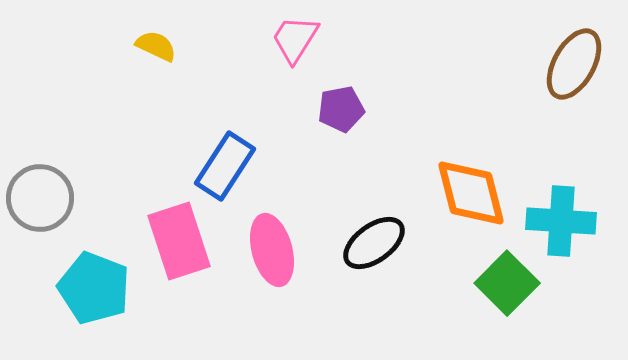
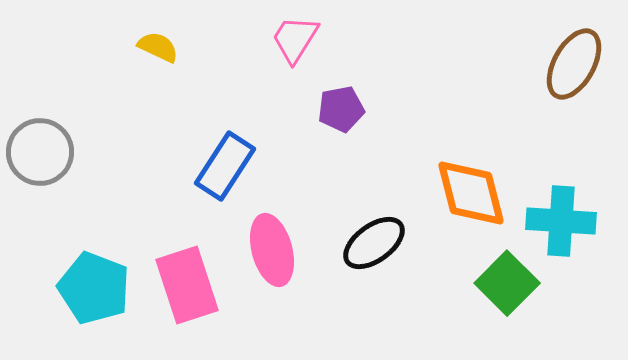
yellow semicircle: moved 2 px right, 1 px down
gray circle: moved 46 px up
pink rectangle: moved 8 px right, 44 px down
